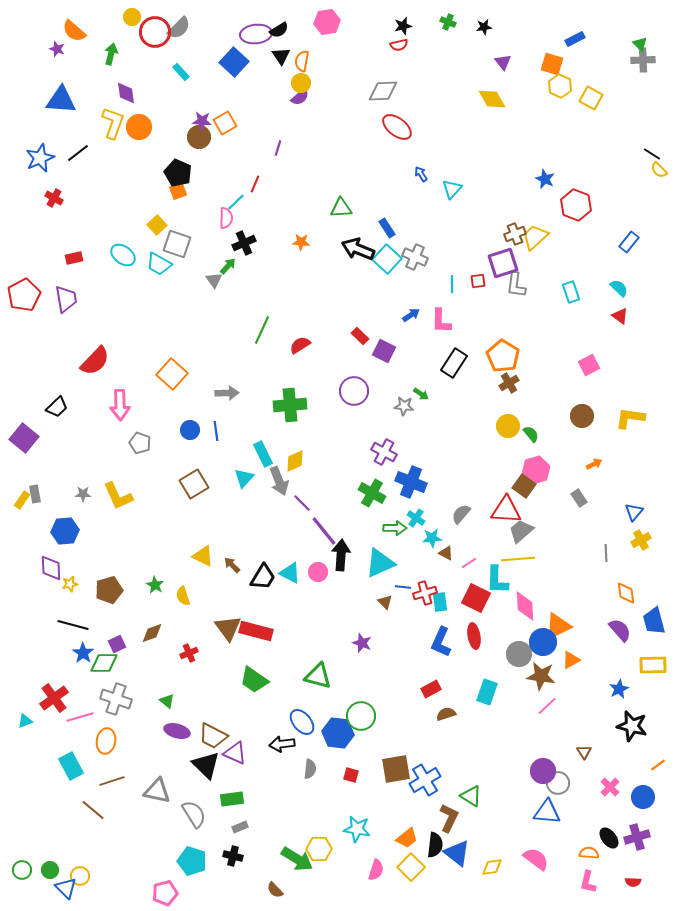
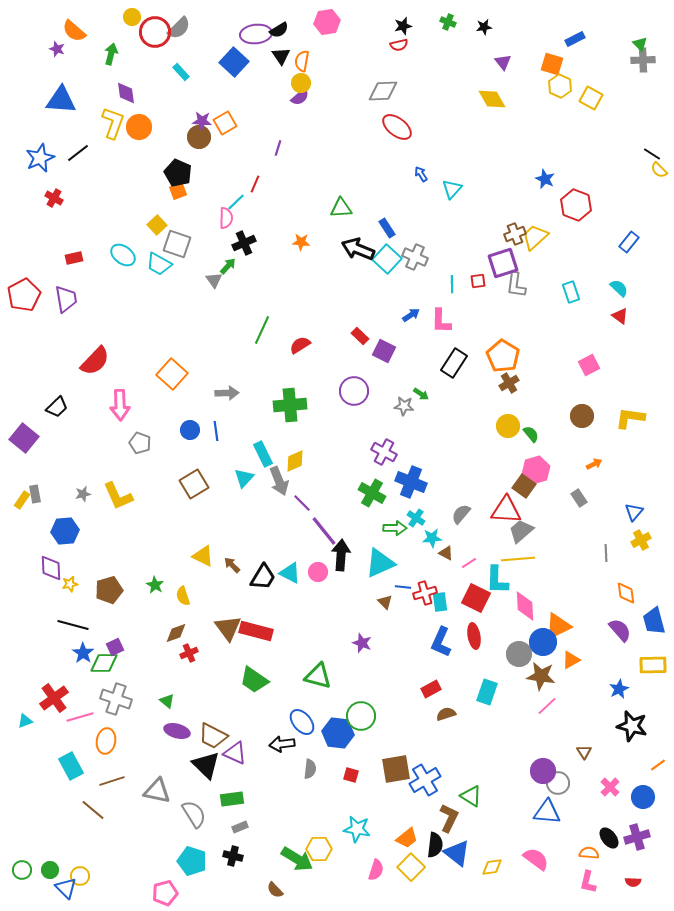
gray star at (83, 494): rotated 14 degrees counterclockwise
brown diamond at (152, 633): moved 24 px right
purple square at (117, 644): moved 2 px left, 3 px down
